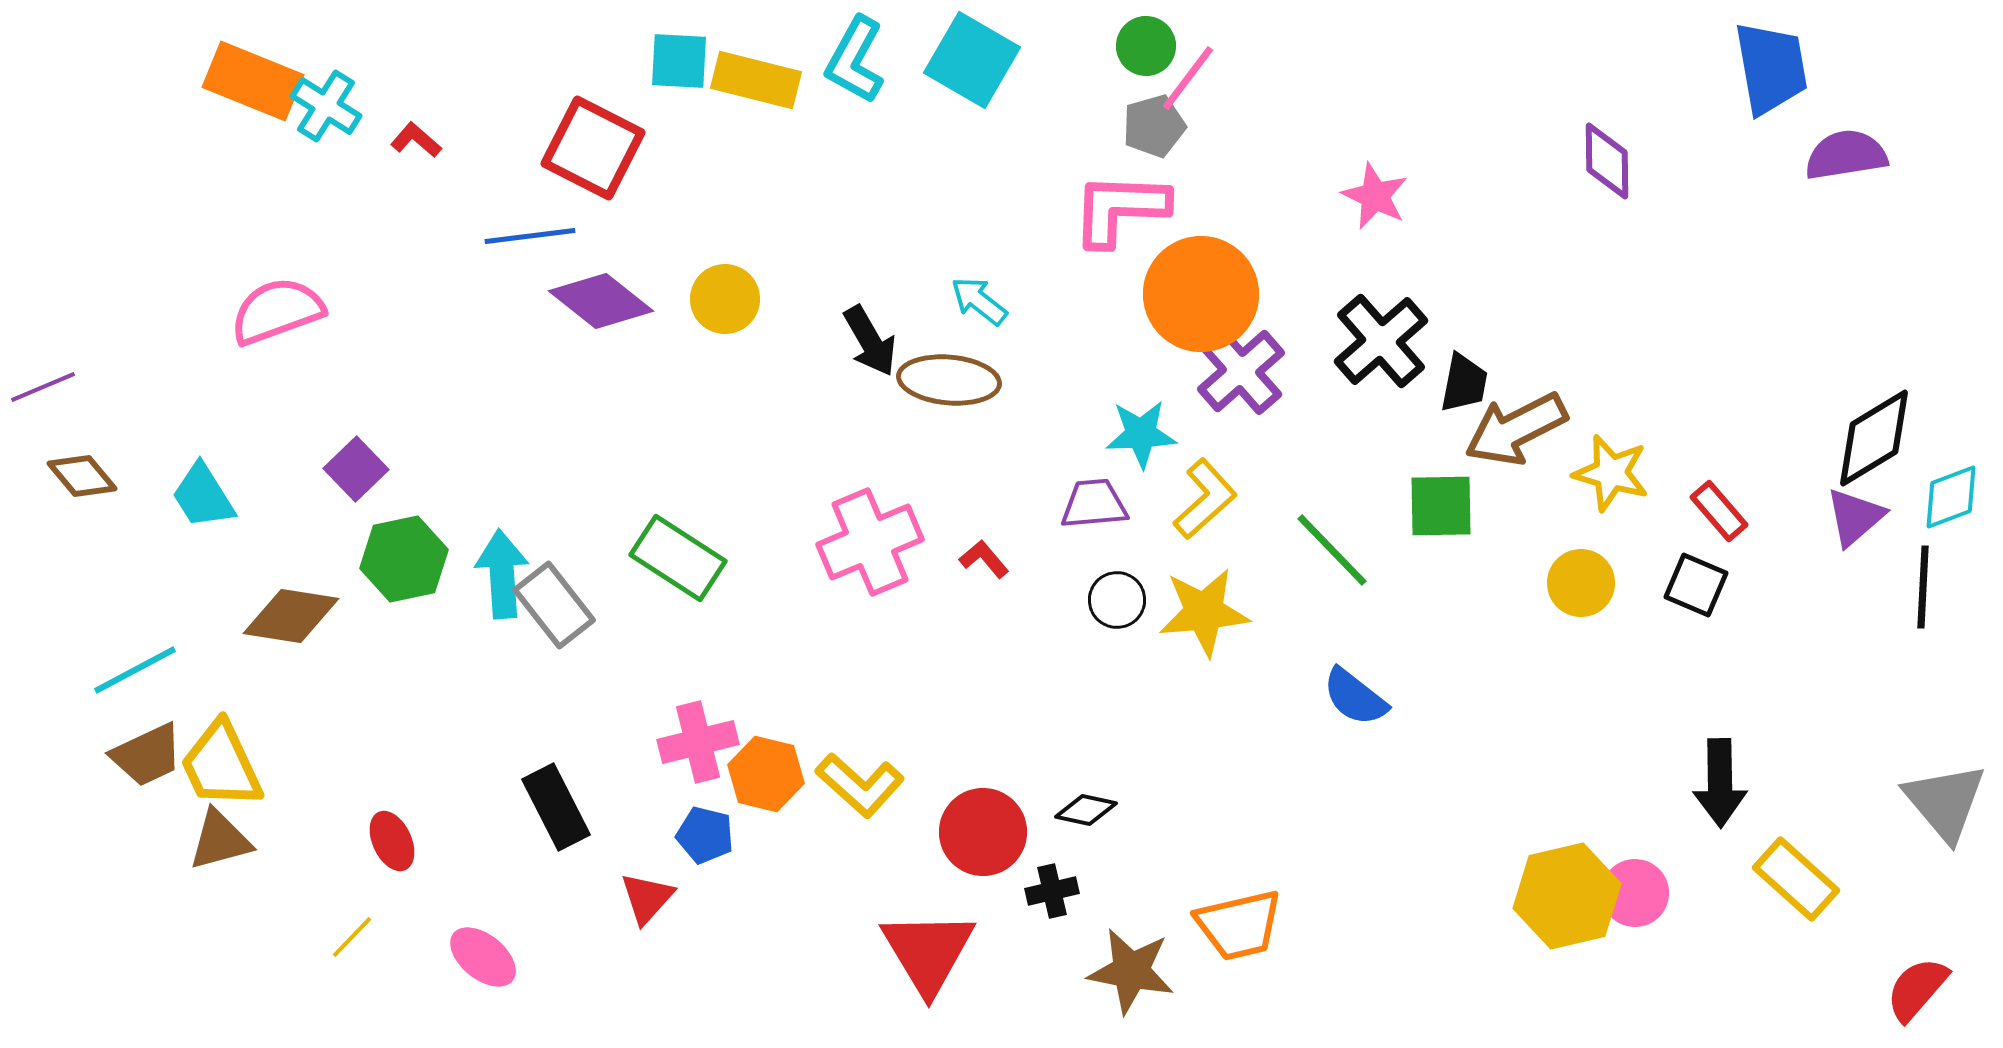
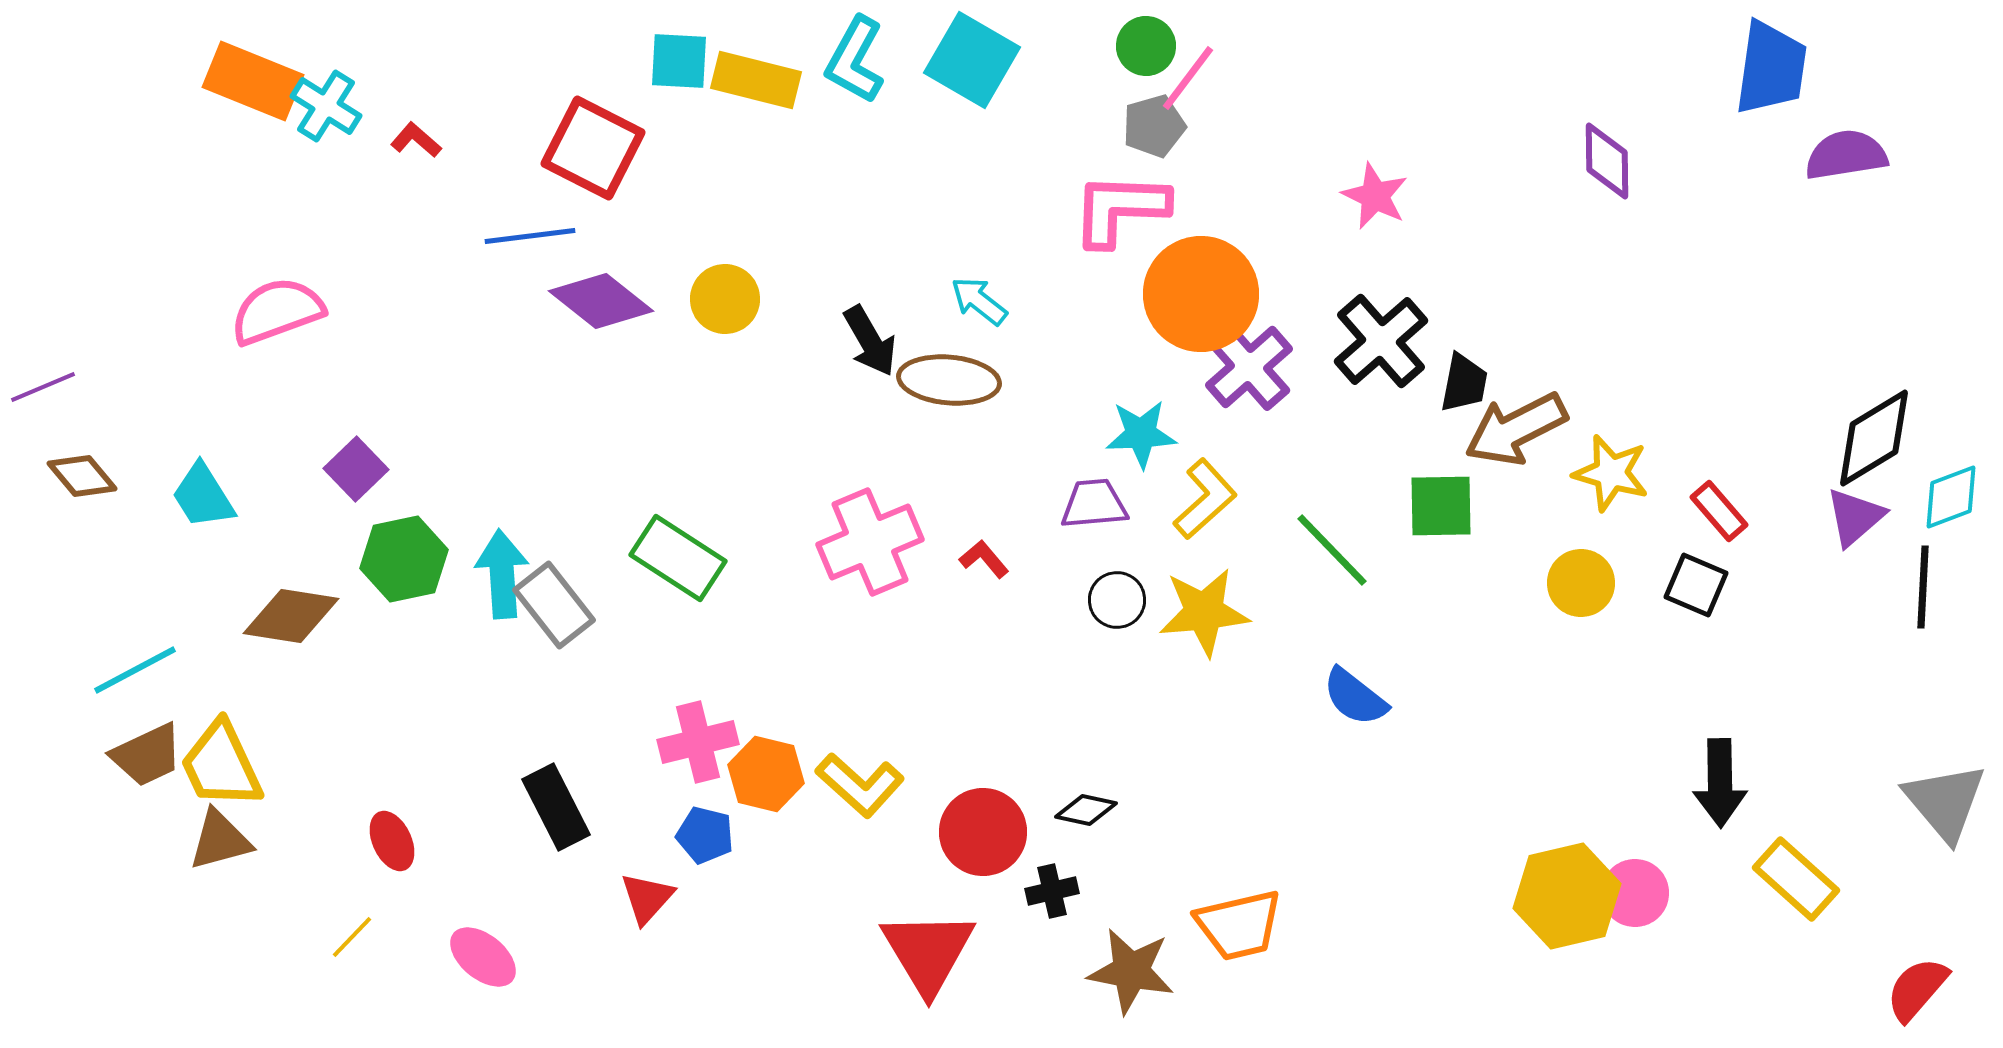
blue trapezoid at (1771, 68): rotated 18 degrees clockwise
purple cross at (1241, 371): moved 8 px right, 4 px up
